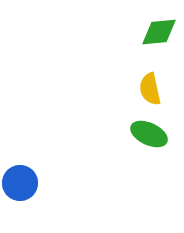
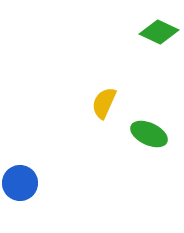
green diamond: rotated 30 degrees clockwise
yellow semicircle: moved 46 px left, 14 px down; rotated 36 degrees clockwise
